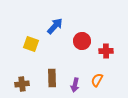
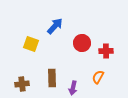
red circle: moved 2 px down
orange semicircle: moved 1 px right, 3 px up
purple arrow: moved 2 px left, 3 px down
